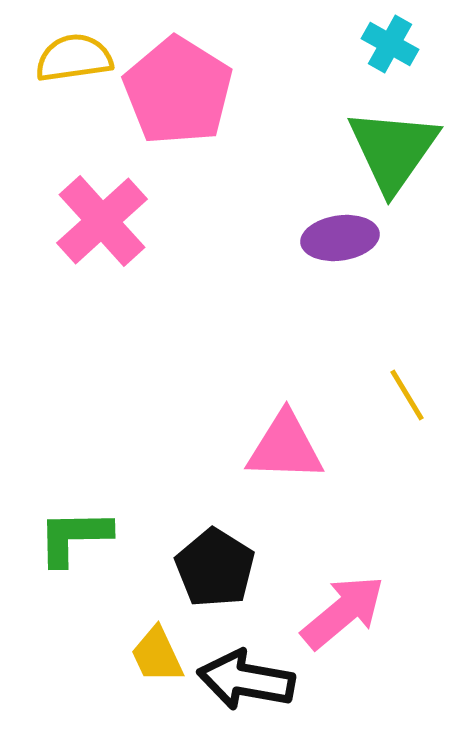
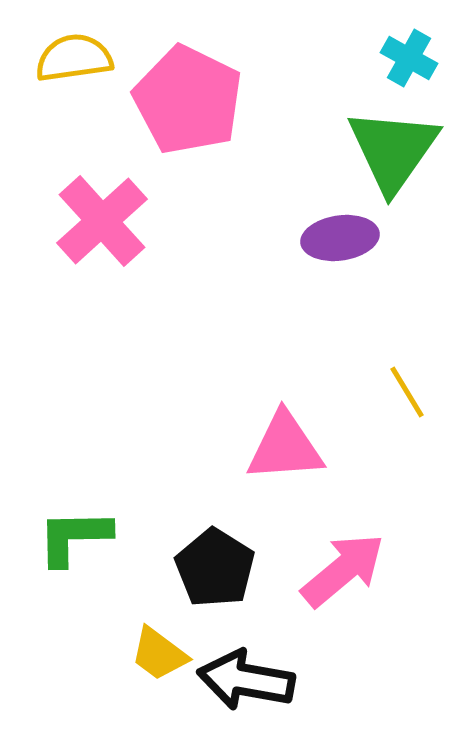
cyan cross: moved 19 px right, 14 px down
pink pentagon: moved 10 px right, 9 px down; rotated 6 degrees counterclockwise
yellow line: moved 3 px up
pink triangle: rotated 6 degrees counterclockwise
pink arrow: moved 42 px up
yellow trapezoid: moved 2 px right, 1 px up; rotated 28 degrees counterclockwise
